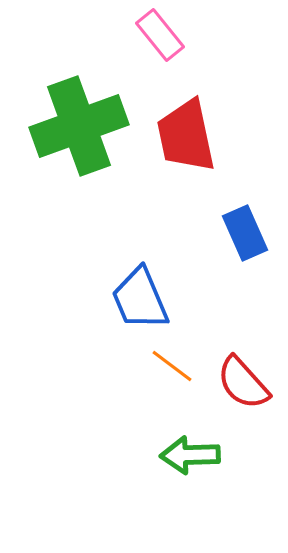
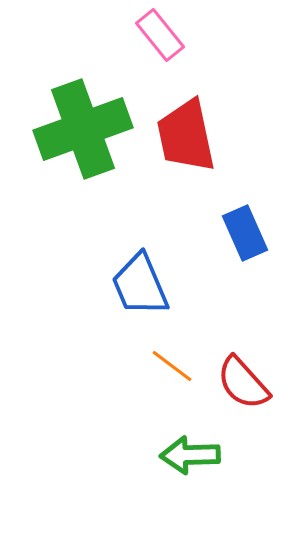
green cross: moved 4 px right, 3 px down
blue trapezoid: moved 14 px up
